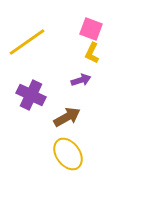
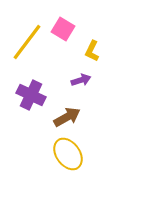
pink square: moved 28 px left; rotated 10 degrees clockwise
yellow line: rotated 18 degrees counterclockwise
yellow L-shape: moved 2 px up
